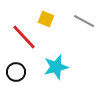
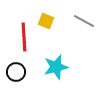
yellow square: moved 2 px down
red line: rotated 40 degrees clockwise
